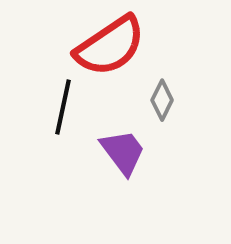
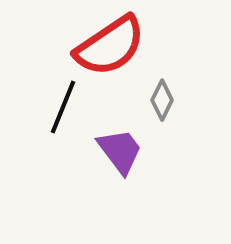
black line: rotated 10 degrees clockwise
purple trapezoid: moved 3 px left, 1 px up
